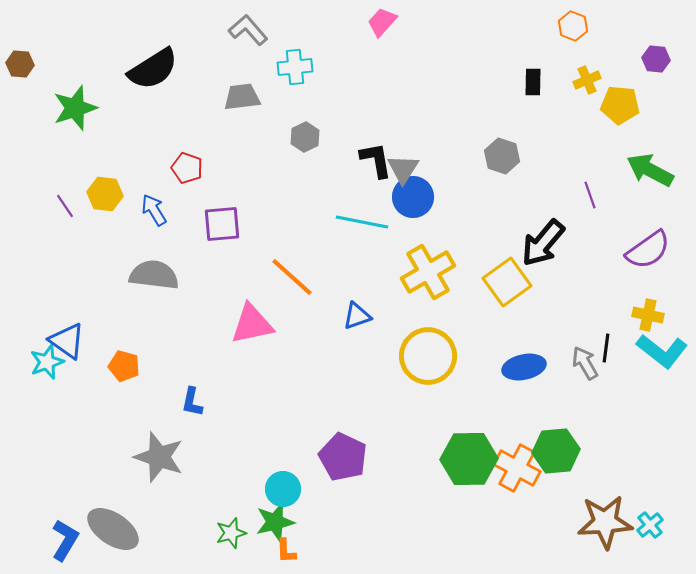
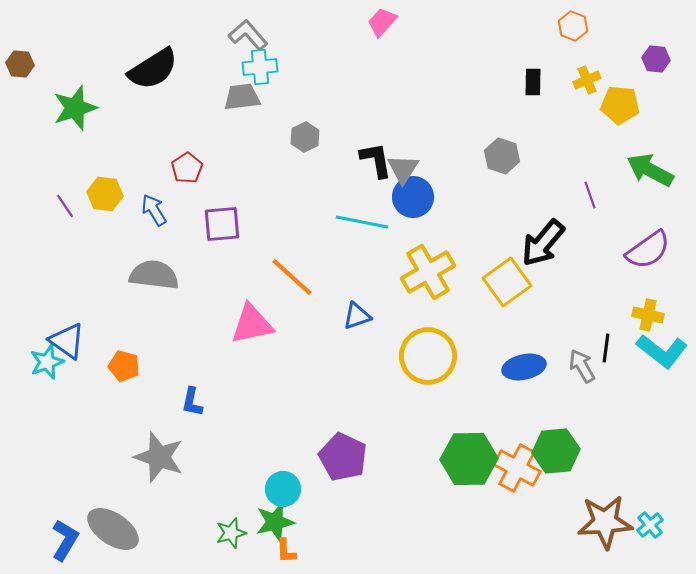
gray L-shape at (248, 30): moved 5 px down
cyan cross at (295, 67): moved 35 px left
red pentagon at (187, 168): rotated 20 degrees clockwise
gray arrow at (585, 363): moved 3 px left, 3 px down
